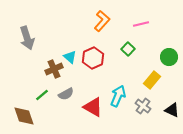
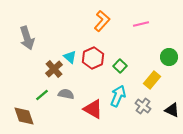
green square: moved 8 px left, 17 px down
brown cross: rotated 18 degrees counterclockwise
gray semicircle: rotated 140 degrees counterclockwise
red triangle: moved 2 px down
